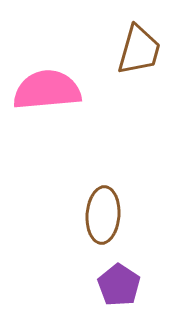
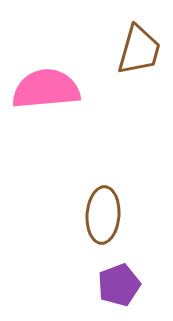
pink semicircle: moved 1 px left, 1 px up
purple pentagon: rotated 18 degrees clockwise
